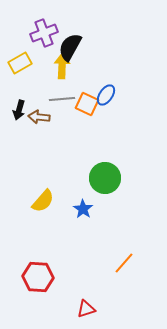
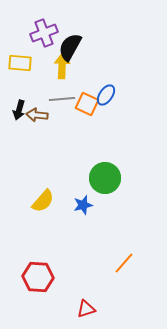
yellow rectangle: rotated 35 degrees clockwise
brown arrow: moved 2 px left, 2 px up
blue star: moved 4 px up; rotated 24 degrees clockwise
